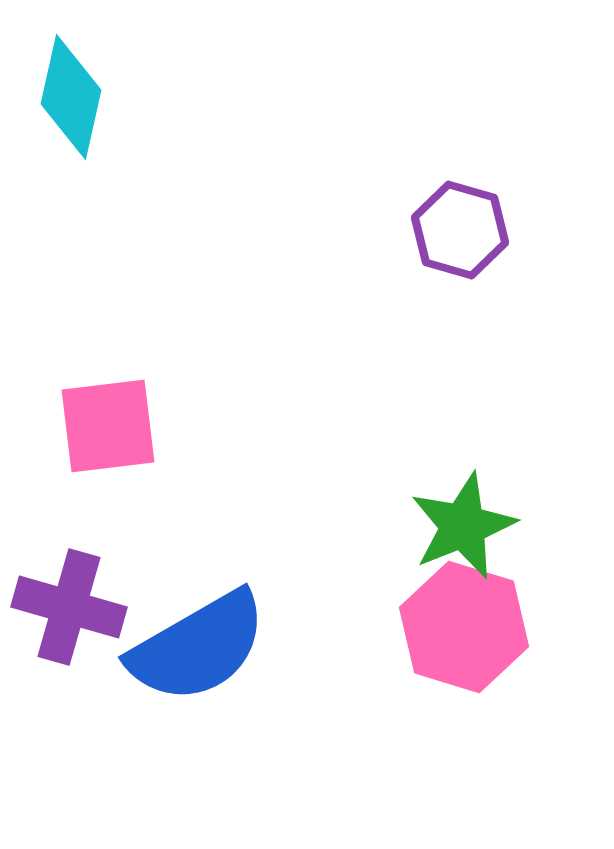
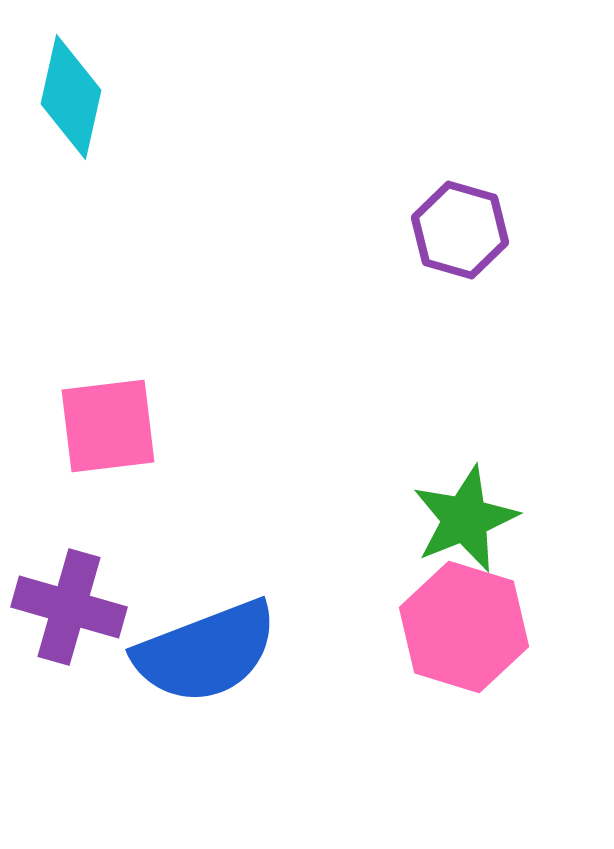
green star: moved 2 px right, 7 px up
blue semicircle: moved 8 px right, 5 px down; rotated 9 degrees clockwise
